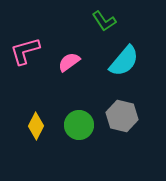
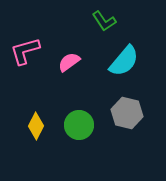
gray hexagon: moved 5 px right, 3 px up
